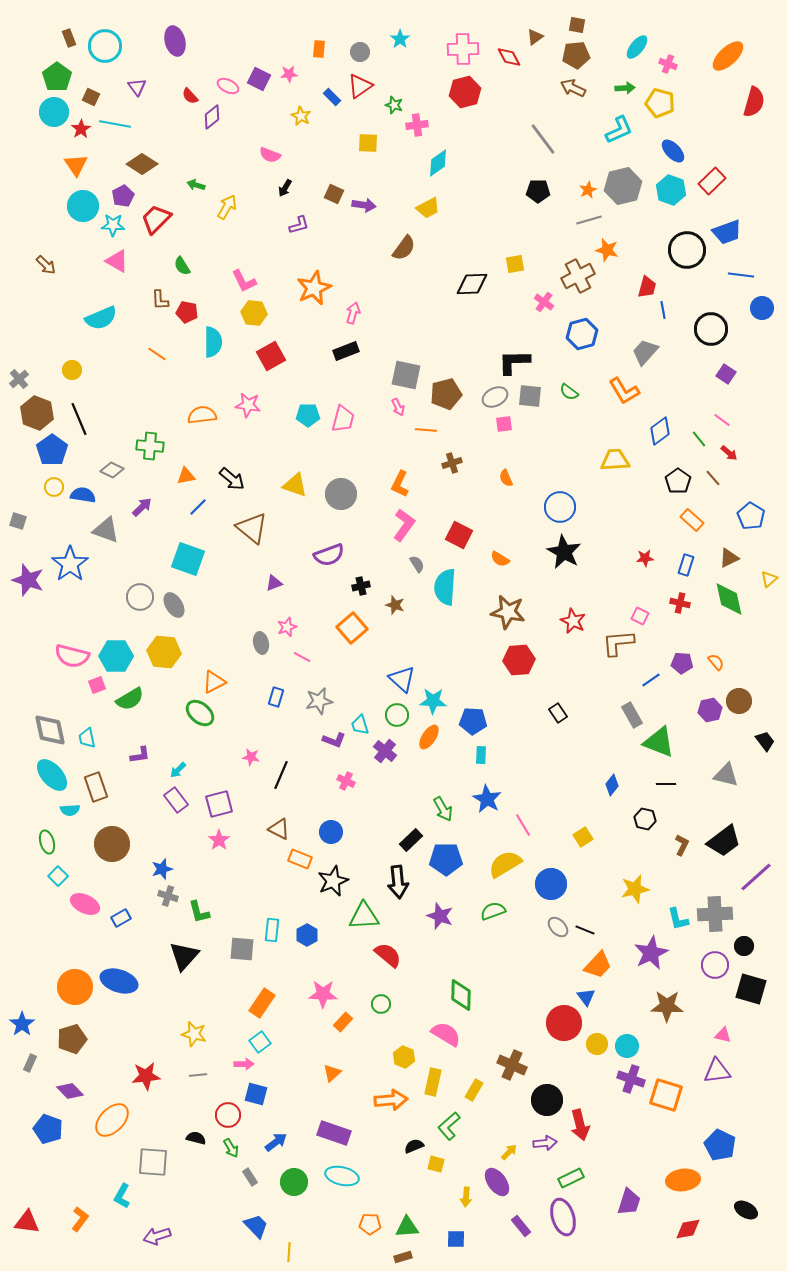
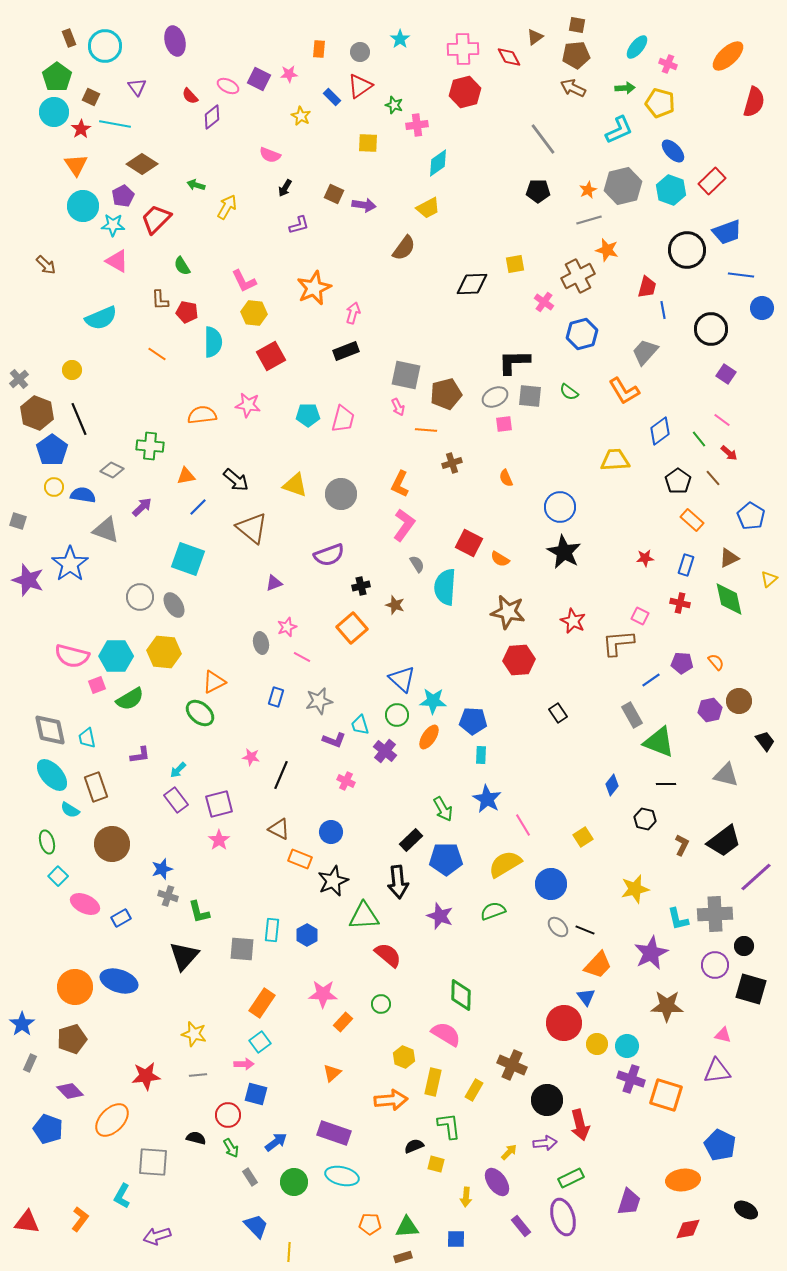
black arrow at (232, 479): moved 4 px right, 1 px down
red square at (459, 535): moved 10 px right, 8 px down
cyan semicircle at (70, 810): rotated 36 degrees clockwise
green L-shape at (449, 1126): rotated 124 degrees clockwise
